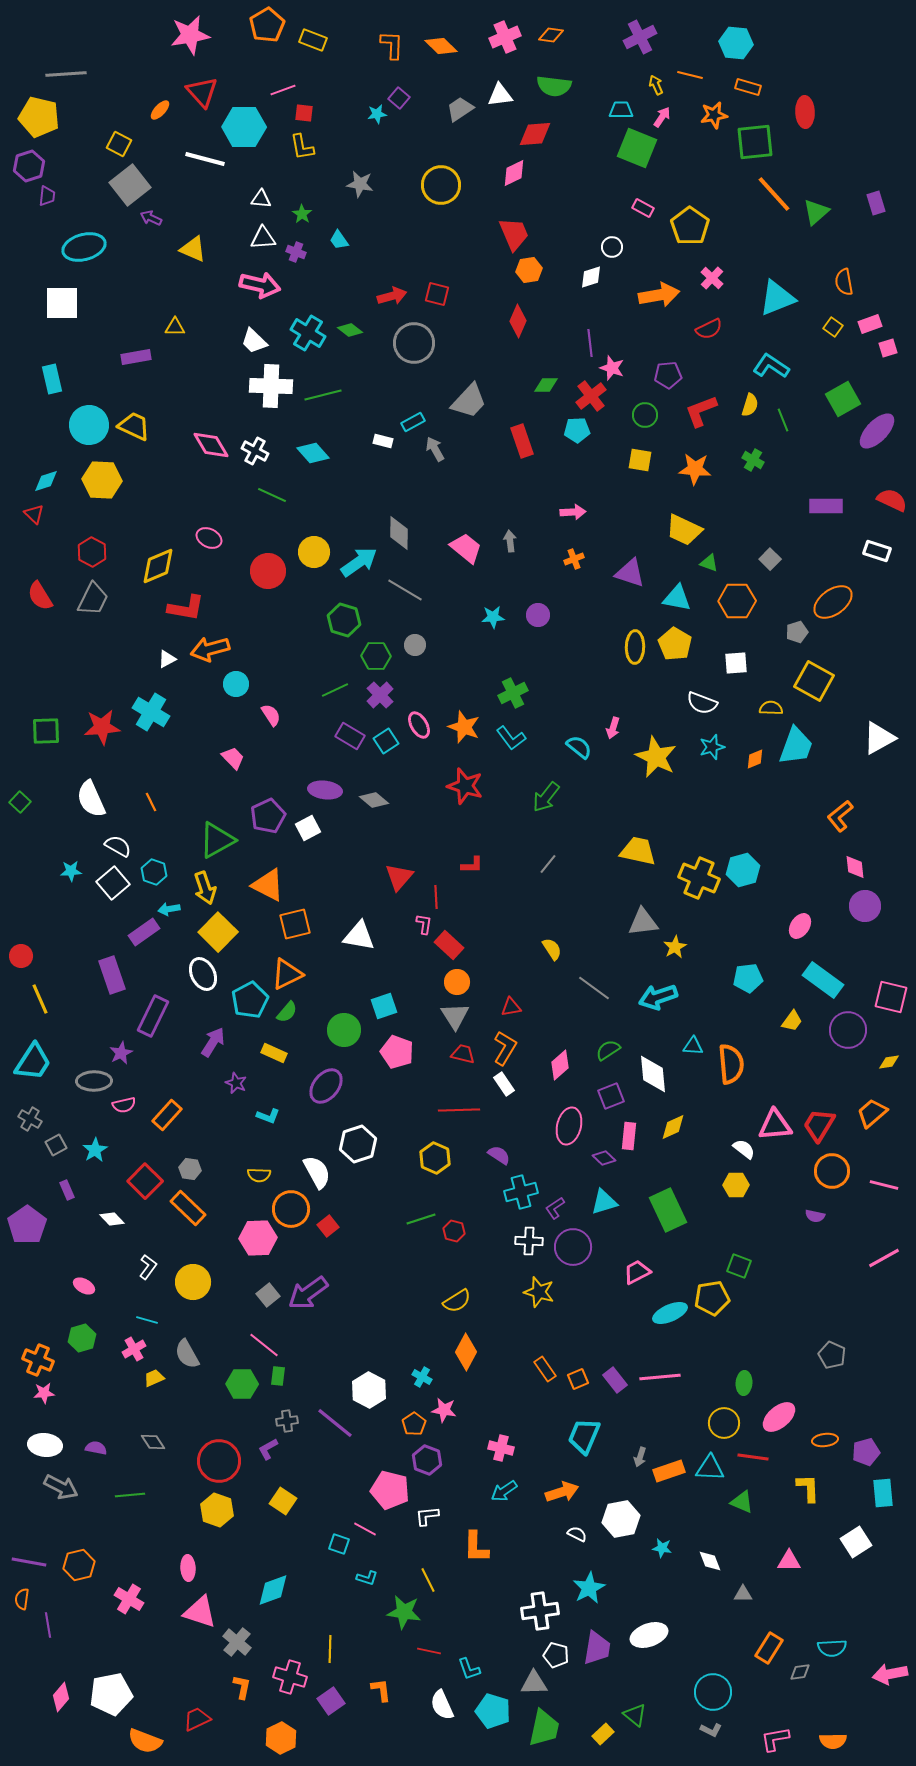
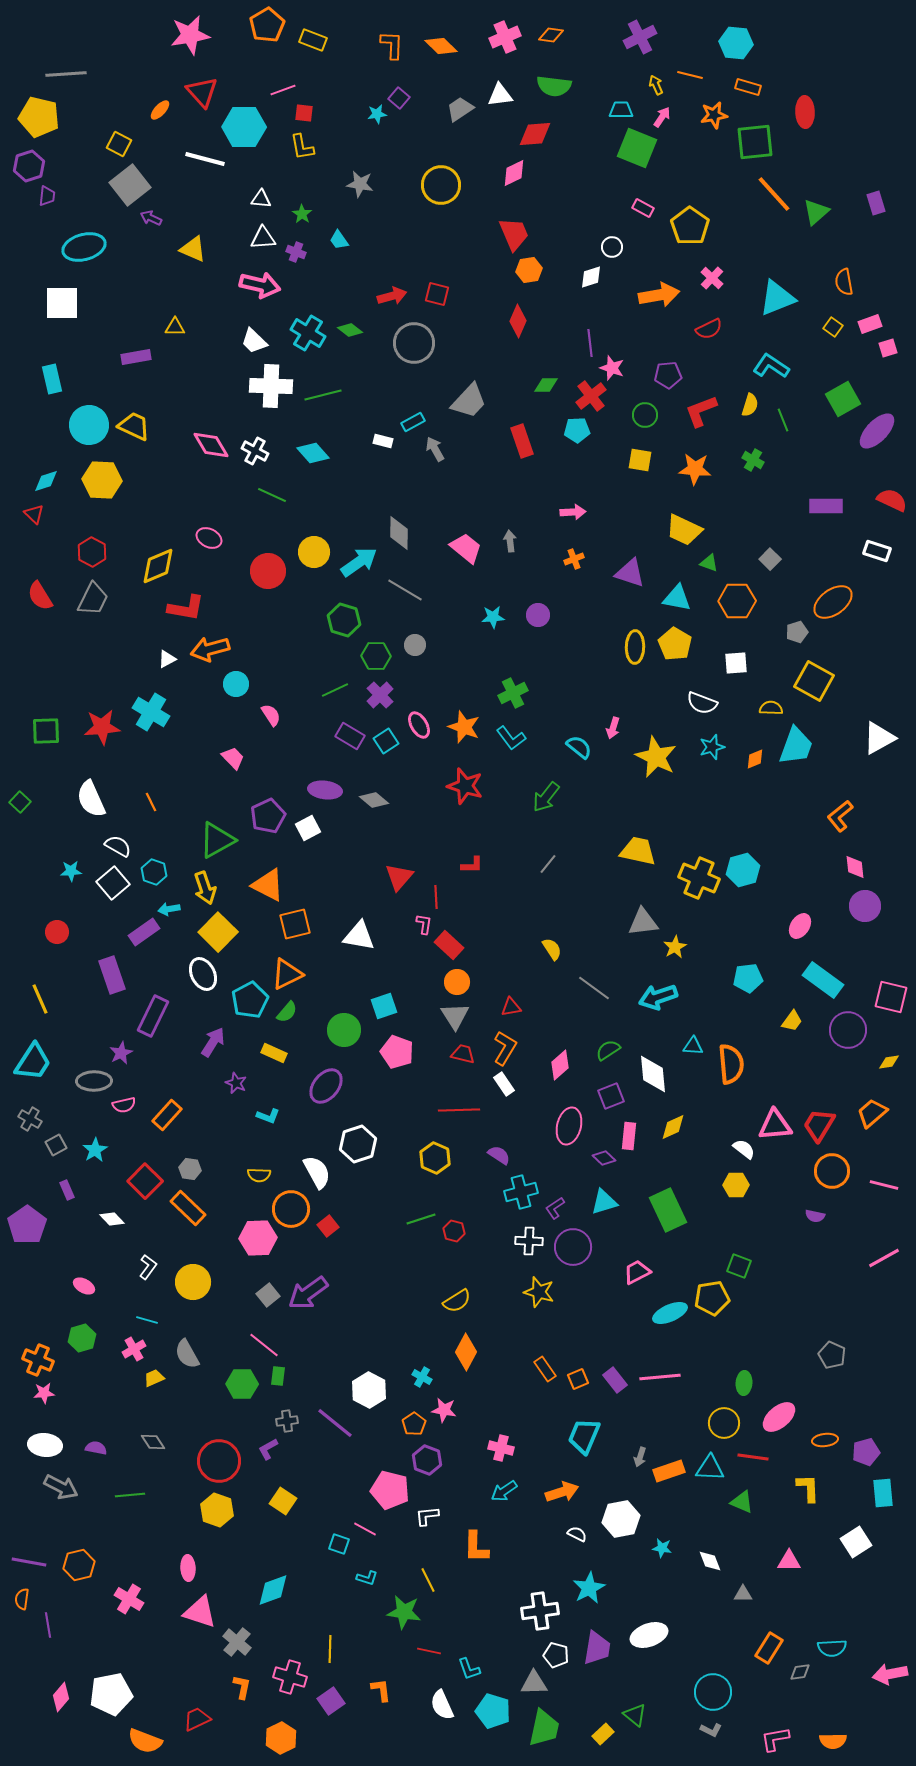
red circle at (21, 956): moved 36 px right, 24 px up
